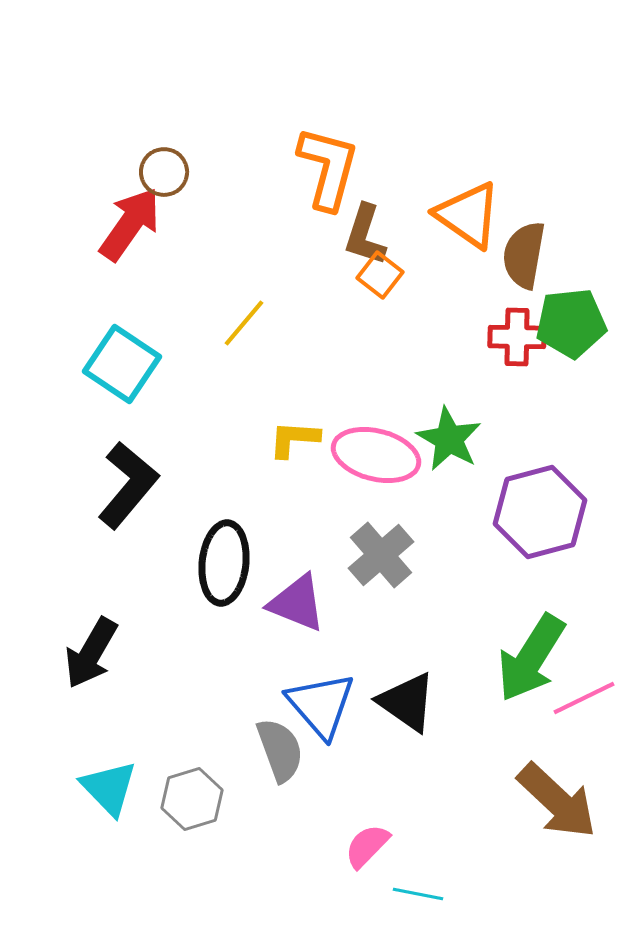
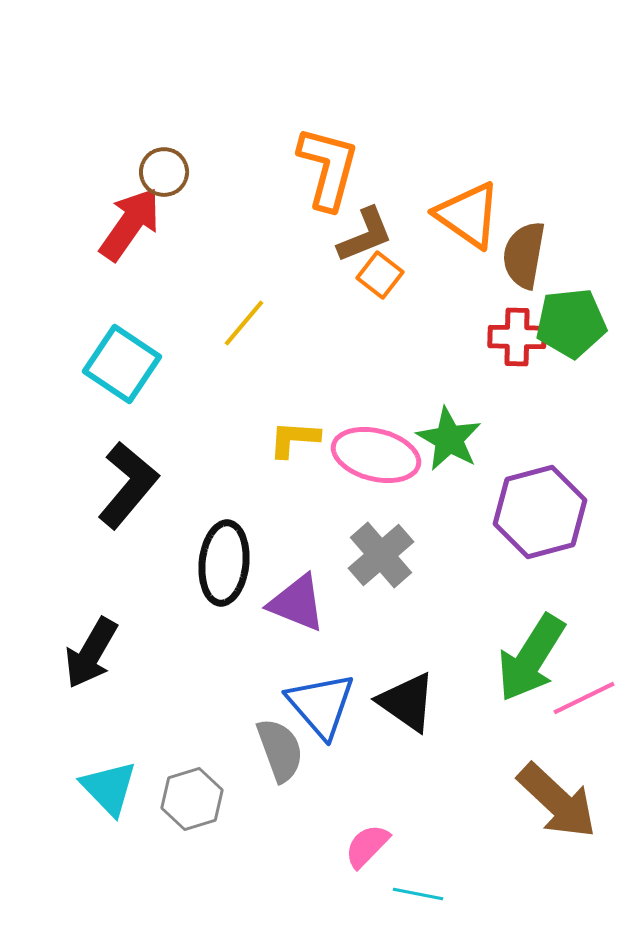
brown L-shape: rotated 130 degrees counterclockwise
